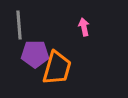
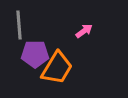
pink arrow: moved 4 px down; rotated 66 degrees clockwise
orange trapezoid: rotated 15 degrees clockwise
